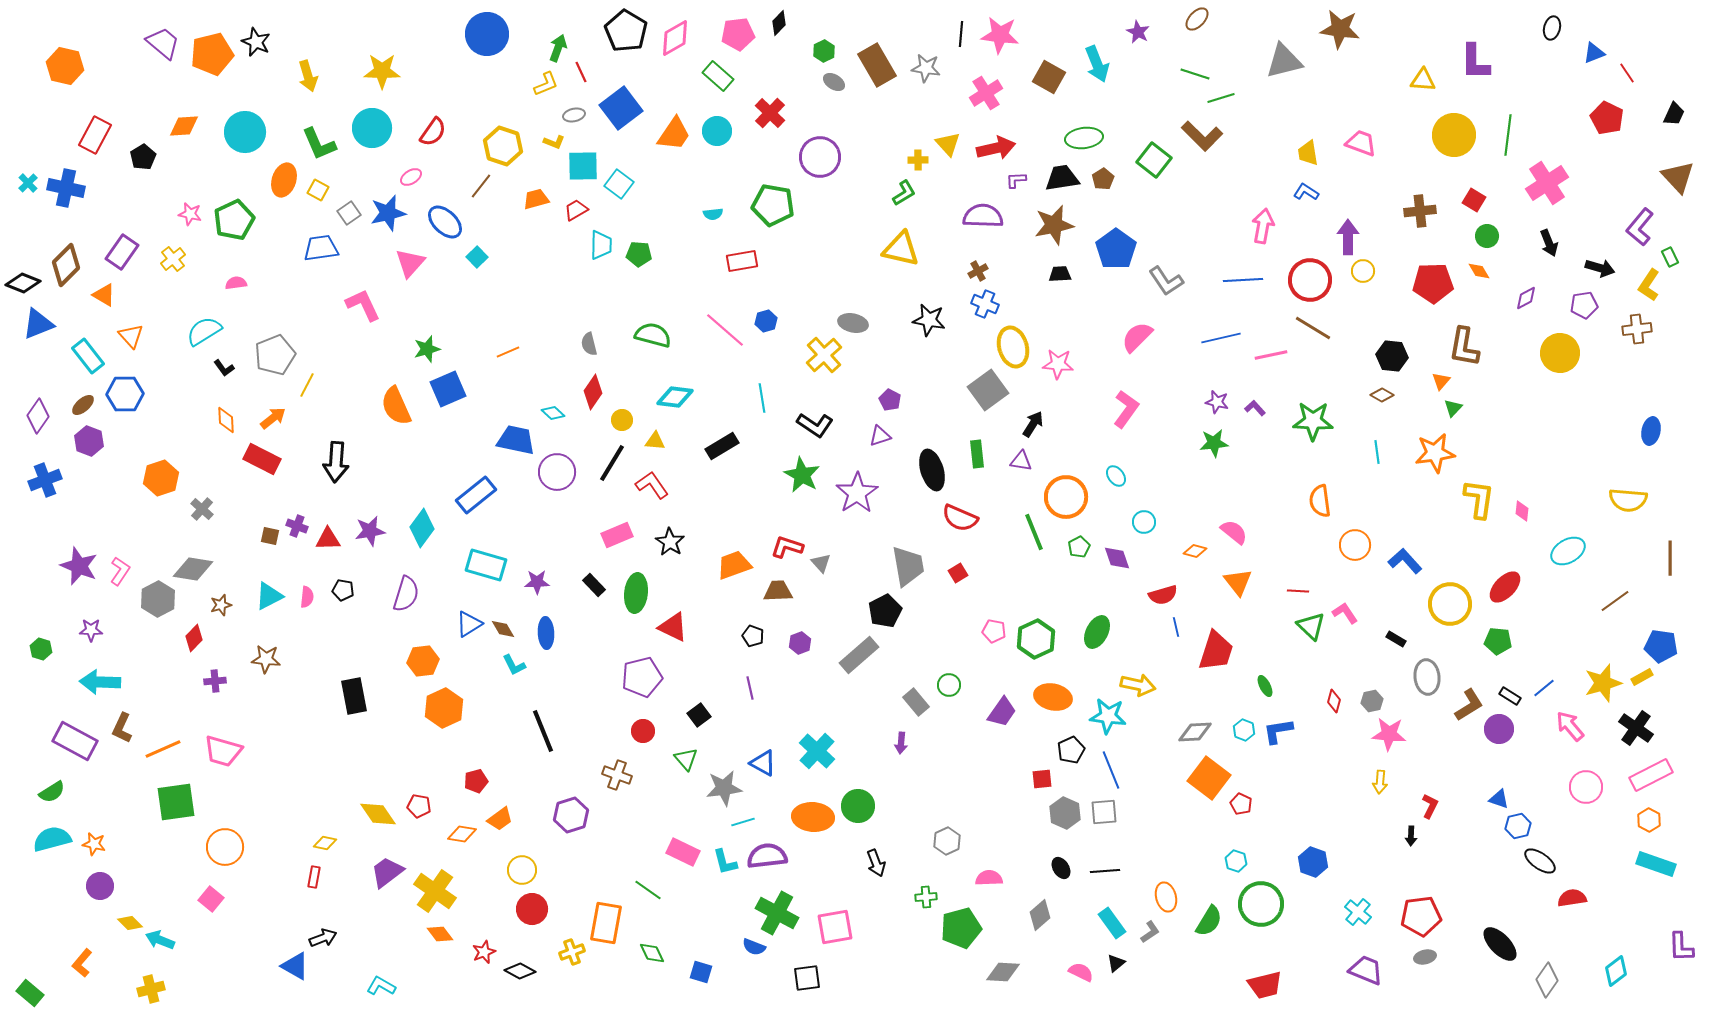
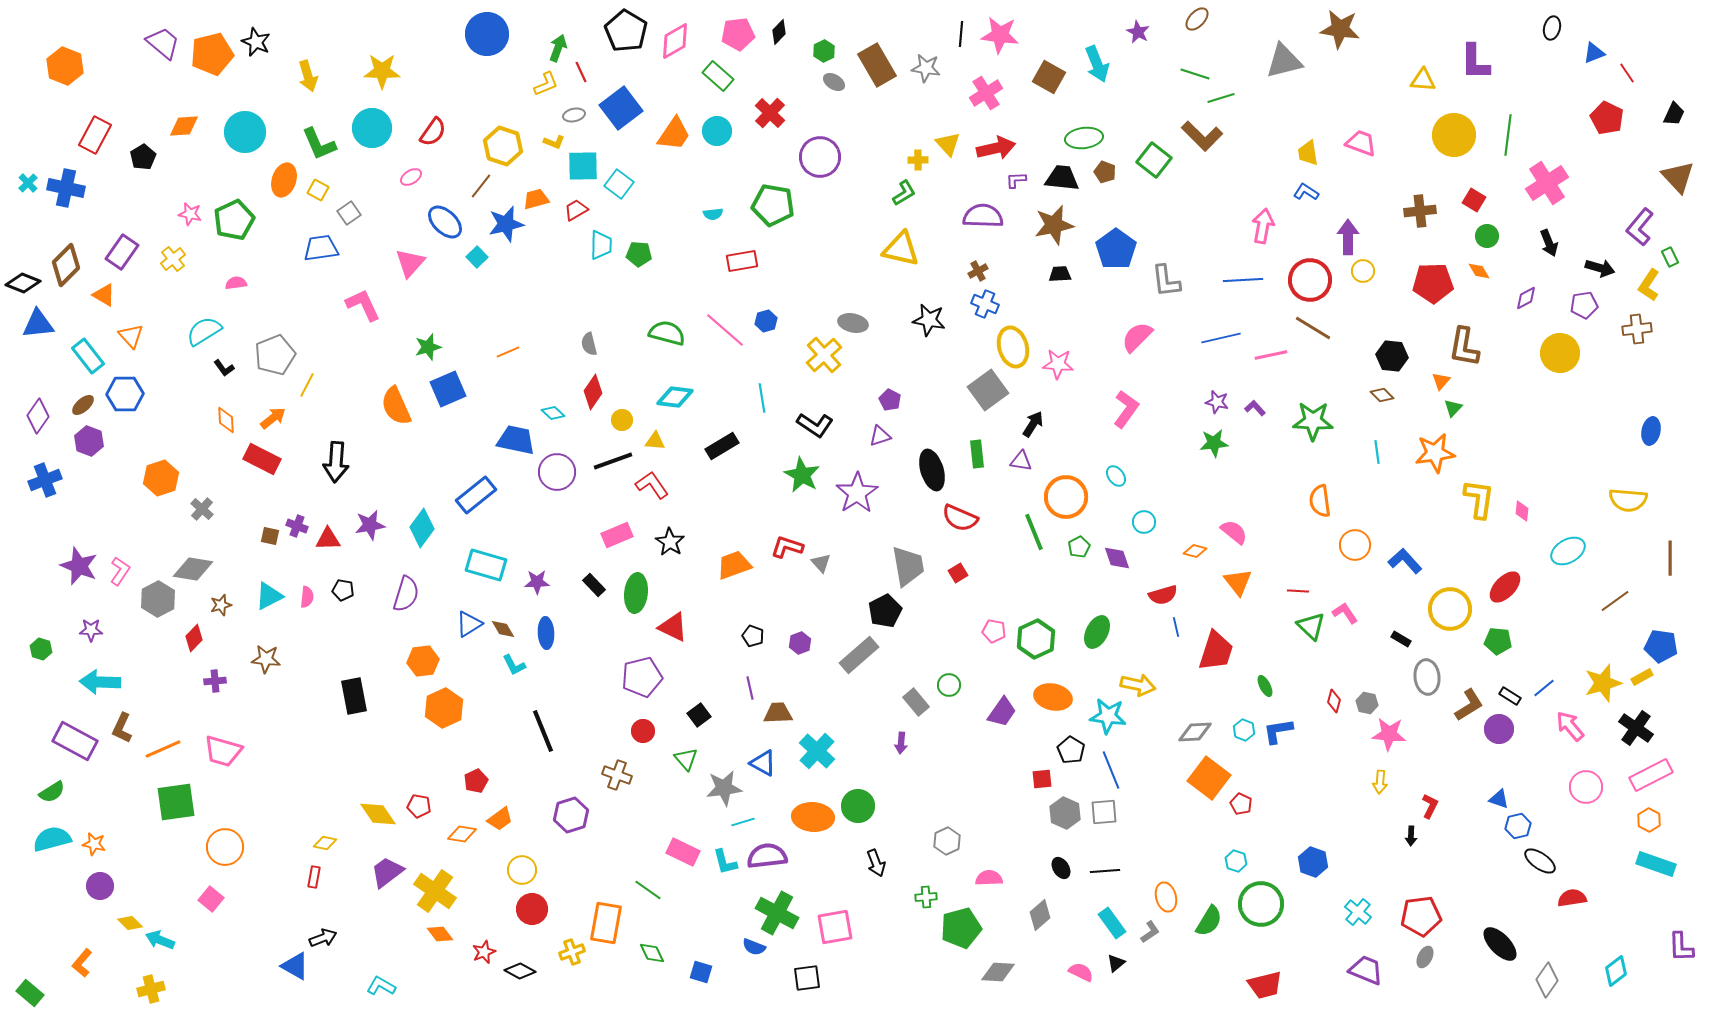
black diamond at (779, 23): moved 9 px down
pink diamond at (675, 38): moved 3 px down
orange hexagon at (65, 66): rotated 9 degrees clockwise
black trapezoid at (1062, 178): rotated 15 degrees clockwise
brown pentagon at (1103, 179): moved 2 px right, 7 px up; rotated 20 degrees counterclockwise
blue star at (388, 213): moved 118 px right, 11 px down
gray L-shape at (1166, 281): rotated 27 degrees clockwise
blue triangle at (38, 324): rotated 16 degrees clockwise
green semicircle at (653, 335): moved 14 px right, 2 px up
green star at (427, 349): moved 1 px right, 2 px up
brown diamond at (1382, 395): rotated 15 degrees clockwise
black line at (612, 463): moved 1 px right, 2 px up; rotated 39 degrees clockwise
purple star at (370, 531): moved 6 px up
brown trapezoid at (778, 591): moved 122 px down
yellow circle at (1450, 604): moved 5 px down
black rectangle at (1396, 639): moved 5 px right
gray hexagon at (1372, 701): moved 5 px left, 2 px down; rotated 25 degrees clockwise
black pentagon at (1071, 750): rotated 16 degrees counterclockwise
red pentagon at (476, 781): rotated 10 degrees counterclockwise
gray ellipse at (1425, 957): rotated 50 degrees counterclockwise
gray diamond at (1003, 972): moved 5 px left
